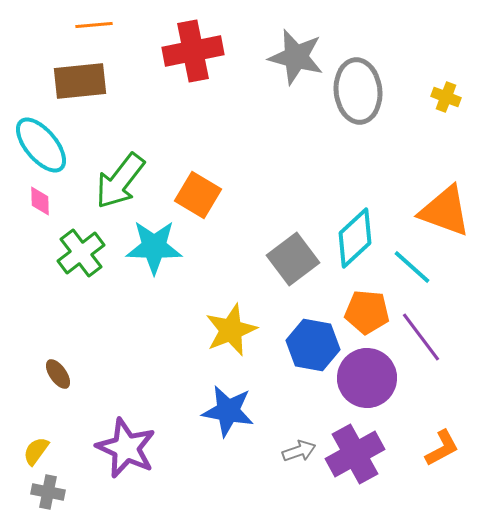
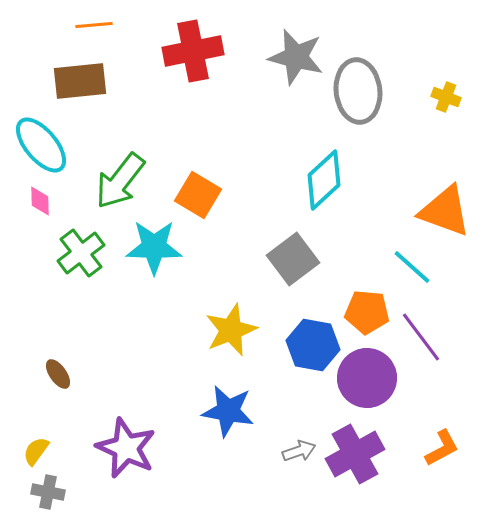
cyan diamond: moved 31 px left, 58 px up
